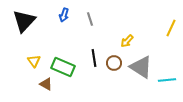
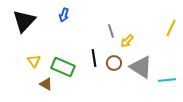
gray line: moved 21 px right, 12 px down
